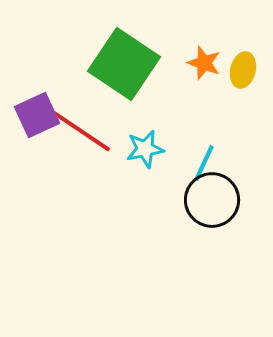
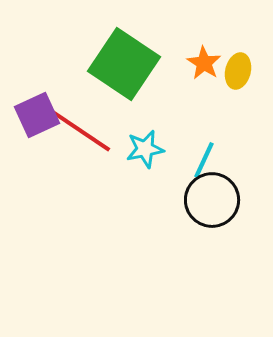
orange star: rotated 12 degrees clockwise
yellow ellipse: moved 5 px left, 1 px down
cyan line: moved 3 px up
